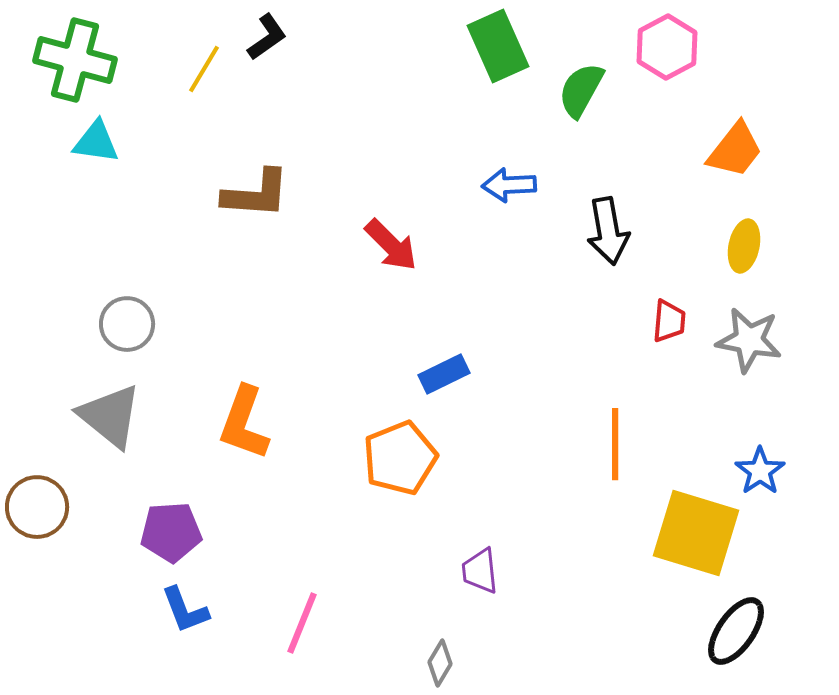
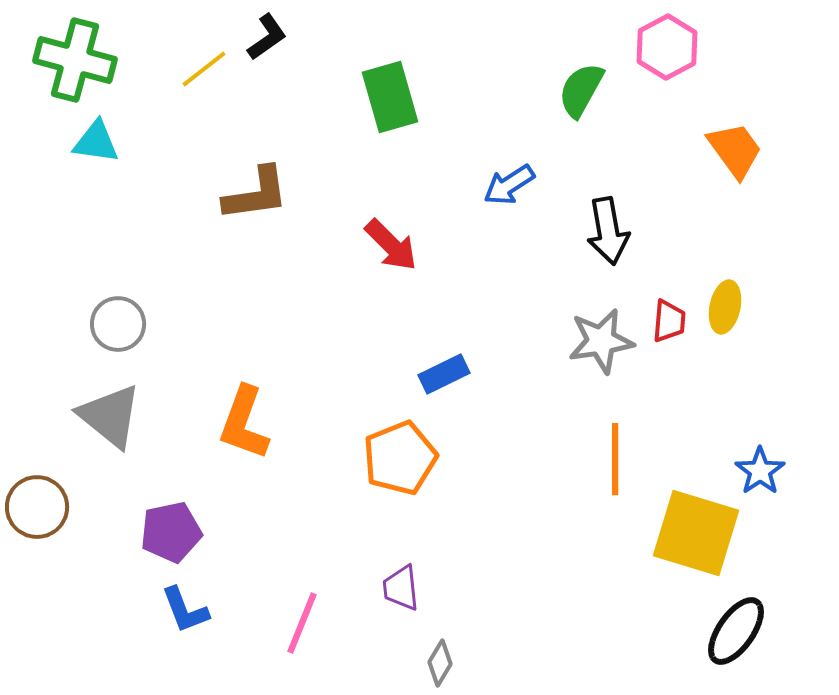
green rectangle: moved 108 px left, 51 px down; rotated 8 degrees clockwise
yellow line: rotated 21 degrees clockwise
orange trapezoid: rotated 74 degrees counterclockwise
blue arrow: rotated 30 degrees counterclockwise
brown L-shape: rotated 12 degrees counterclockwise
yellow ellipse: moved 19 px left, 61 px down
gray circle: moved 9 px left
gray star: moved 148 px left, 1 px down; rotated 20 degrees counterclockwise
orange line: moved 15 px down
purple pentagon: rotated 8 degrees counterclockwise
purple trapezoid: moved 79 px left, 17 px down
